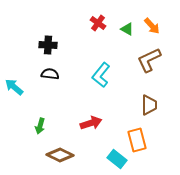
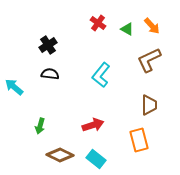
black cross: rotated 36 degrees counterclockwise
red arrow: moved 2 px right, 2 px down
orange rectangle: moved 2 px right
cyan rectangle: moved 21 px left
